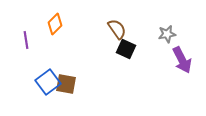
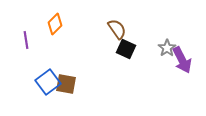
gray star: moved 14 px down; rotated 24 degrees counterclockwise
